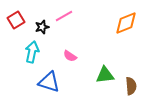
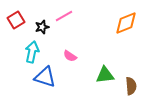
blue triangle: moved 4 px left, 5 px up
